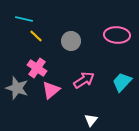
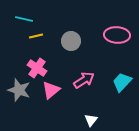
yellow line: rotated 56 degrees counterclockwise
gray star: moved 2 px right, 2 px down
